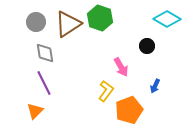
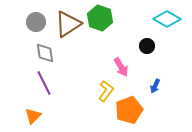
orange triangle: moved 2 px left, 5 px down
